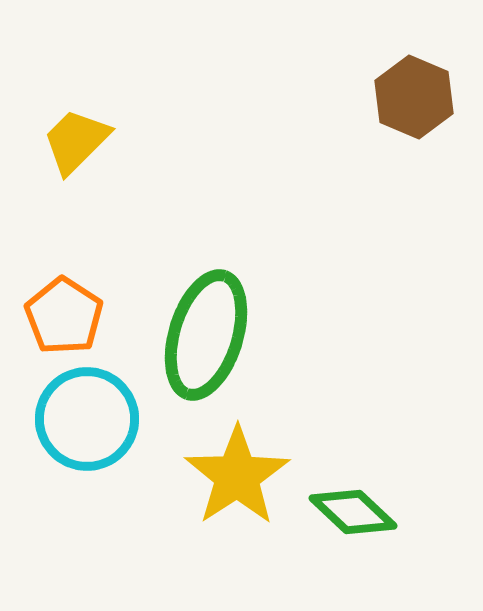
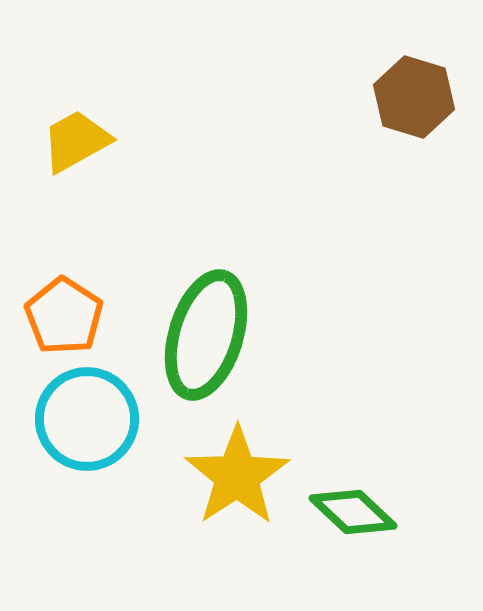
brown hexagon: rotated 6 degrees counterclockwise
yellow trapezoid: rotated 16 degrees clockwise
